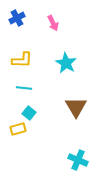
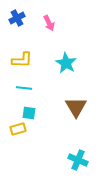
pink arrow: moved 4 px left
cyan square: rotated 32 degrees counterclockwise
